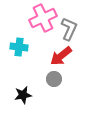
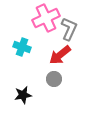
pink cross: moved 3 px right
cyan cross: moved 3 px right; rotated 12 degrees clockwise
red arrow: moved 1 px left, 1 px up
